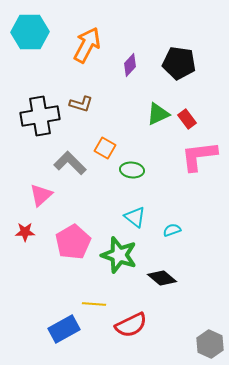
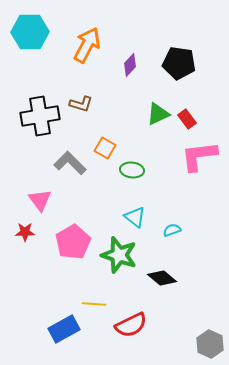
pink triangle: moved 1 px left, 5 px down; rotated 25 degrees counterclockwise
